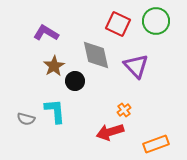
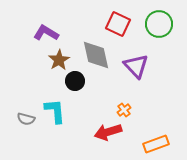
green circle: moved 3 px right, 3 px down
brown star: moved 5 px right, 6 px up
red arrow: moved 2 px left
